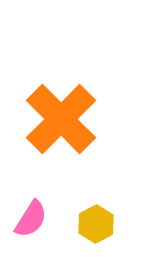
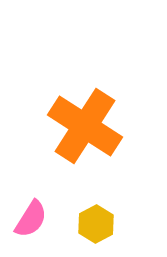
orange cross: moved 24 px right, 7 px down; rotated 12 degrees counterclockwise
